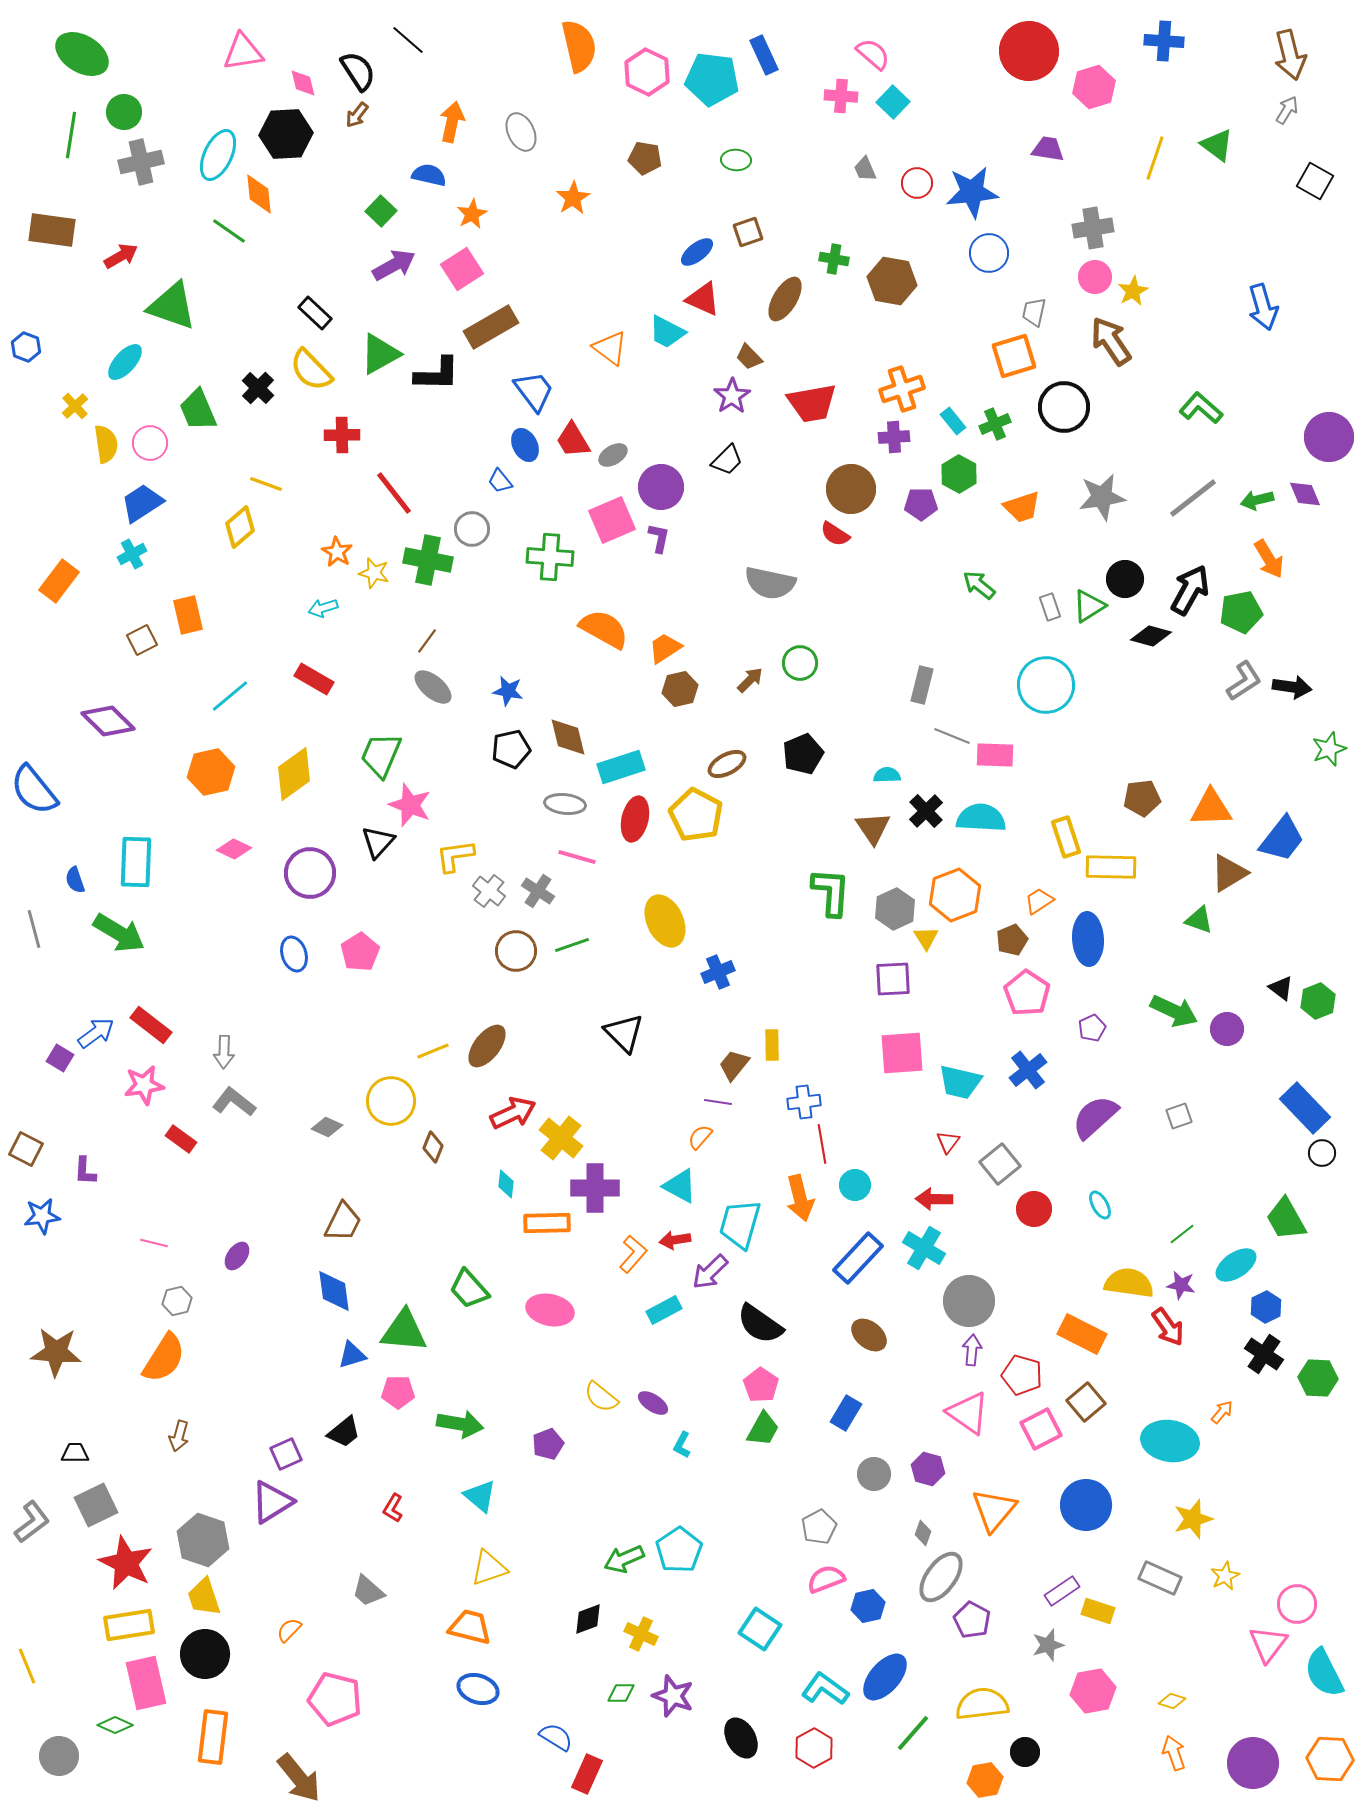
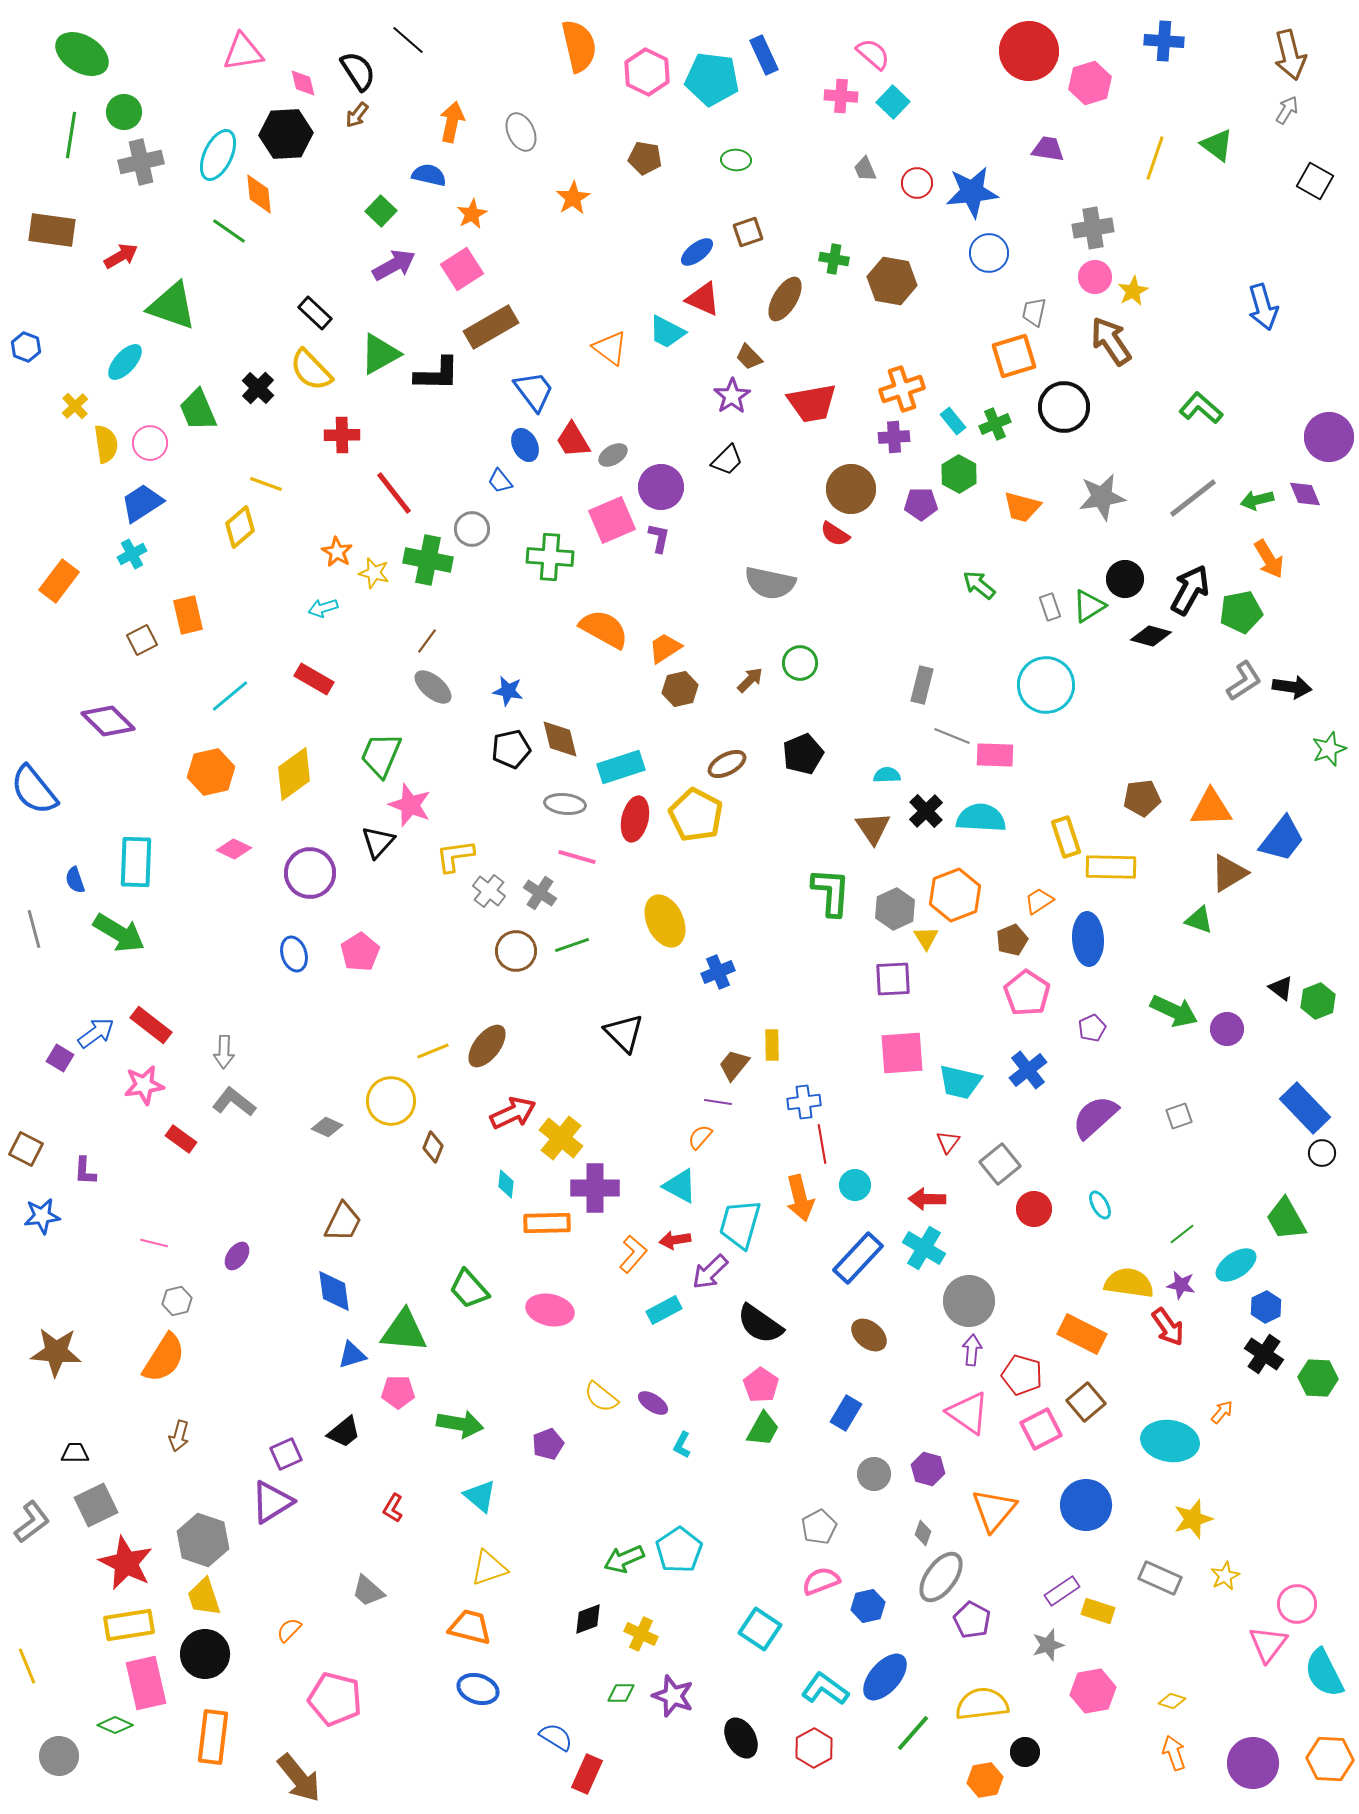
pink hexagon at (1094, 87): moved 4 px left, 4 px up
orange trapezoid at (1022, 507): rotated 33 degrees clockwise
brown diamond at (568, 737): moved 8 px left, 2 px down
gray cross at (538, 891): moved 2 px right, 2 px down
red arrow at (934, 1199): moved 7 px left
pink semicircle at (826, 1579): moved 5 px left, 2 px down
